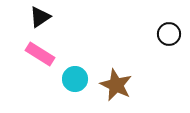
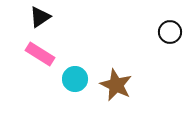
black circle: moved 1 px right, 2 px up
